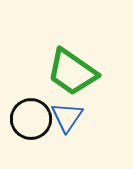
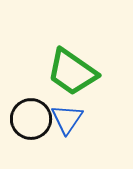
blue triangle: moved 2 px down
